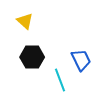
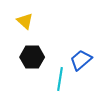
blue trapezoid: rotated 105 degrees counterclockwise
cyan line: moved 1 px up; rotated 30 degrees clockwise
